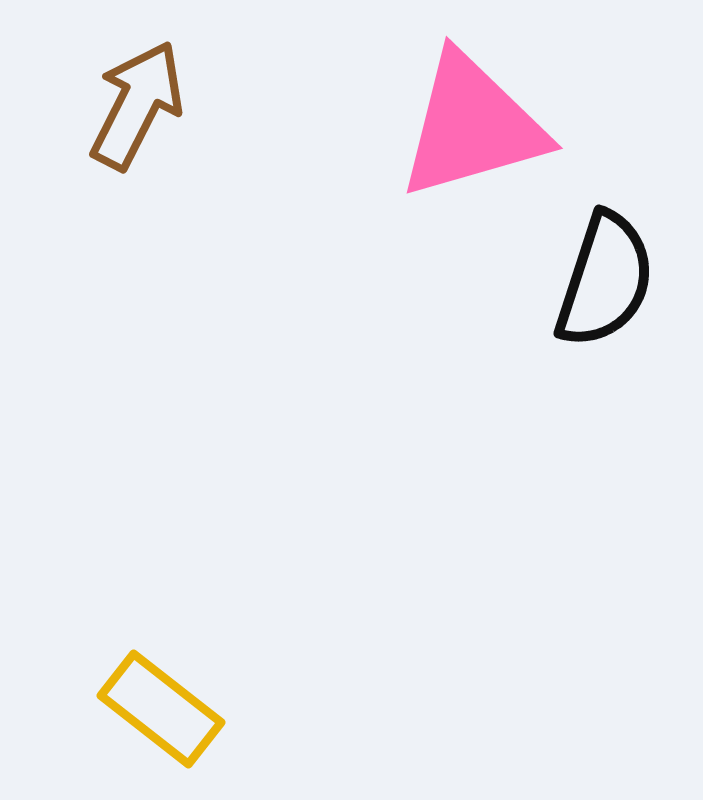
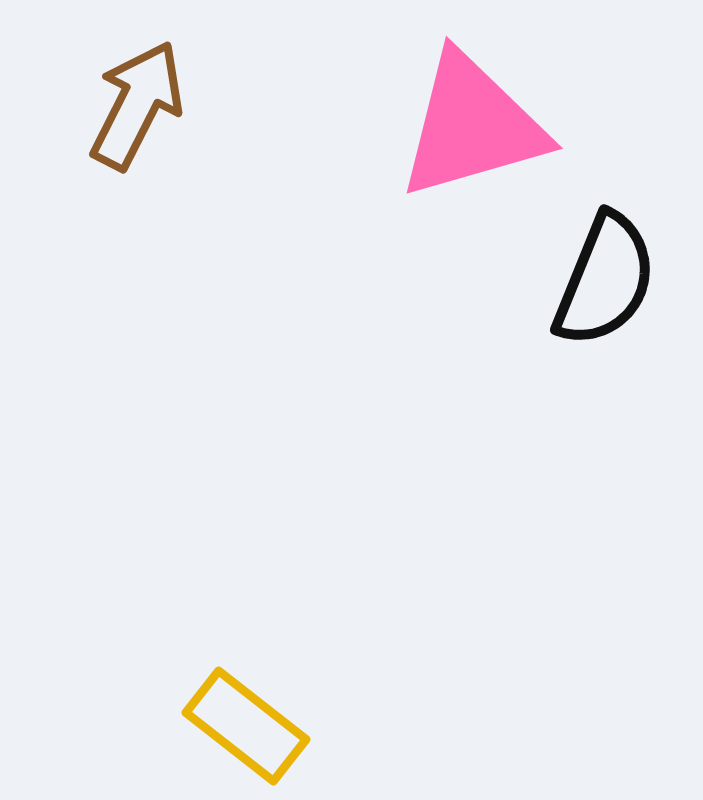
black semicircle: rotated 4 degrees clockwise
yellow rectangle: moved 85 px right, 17 px down
